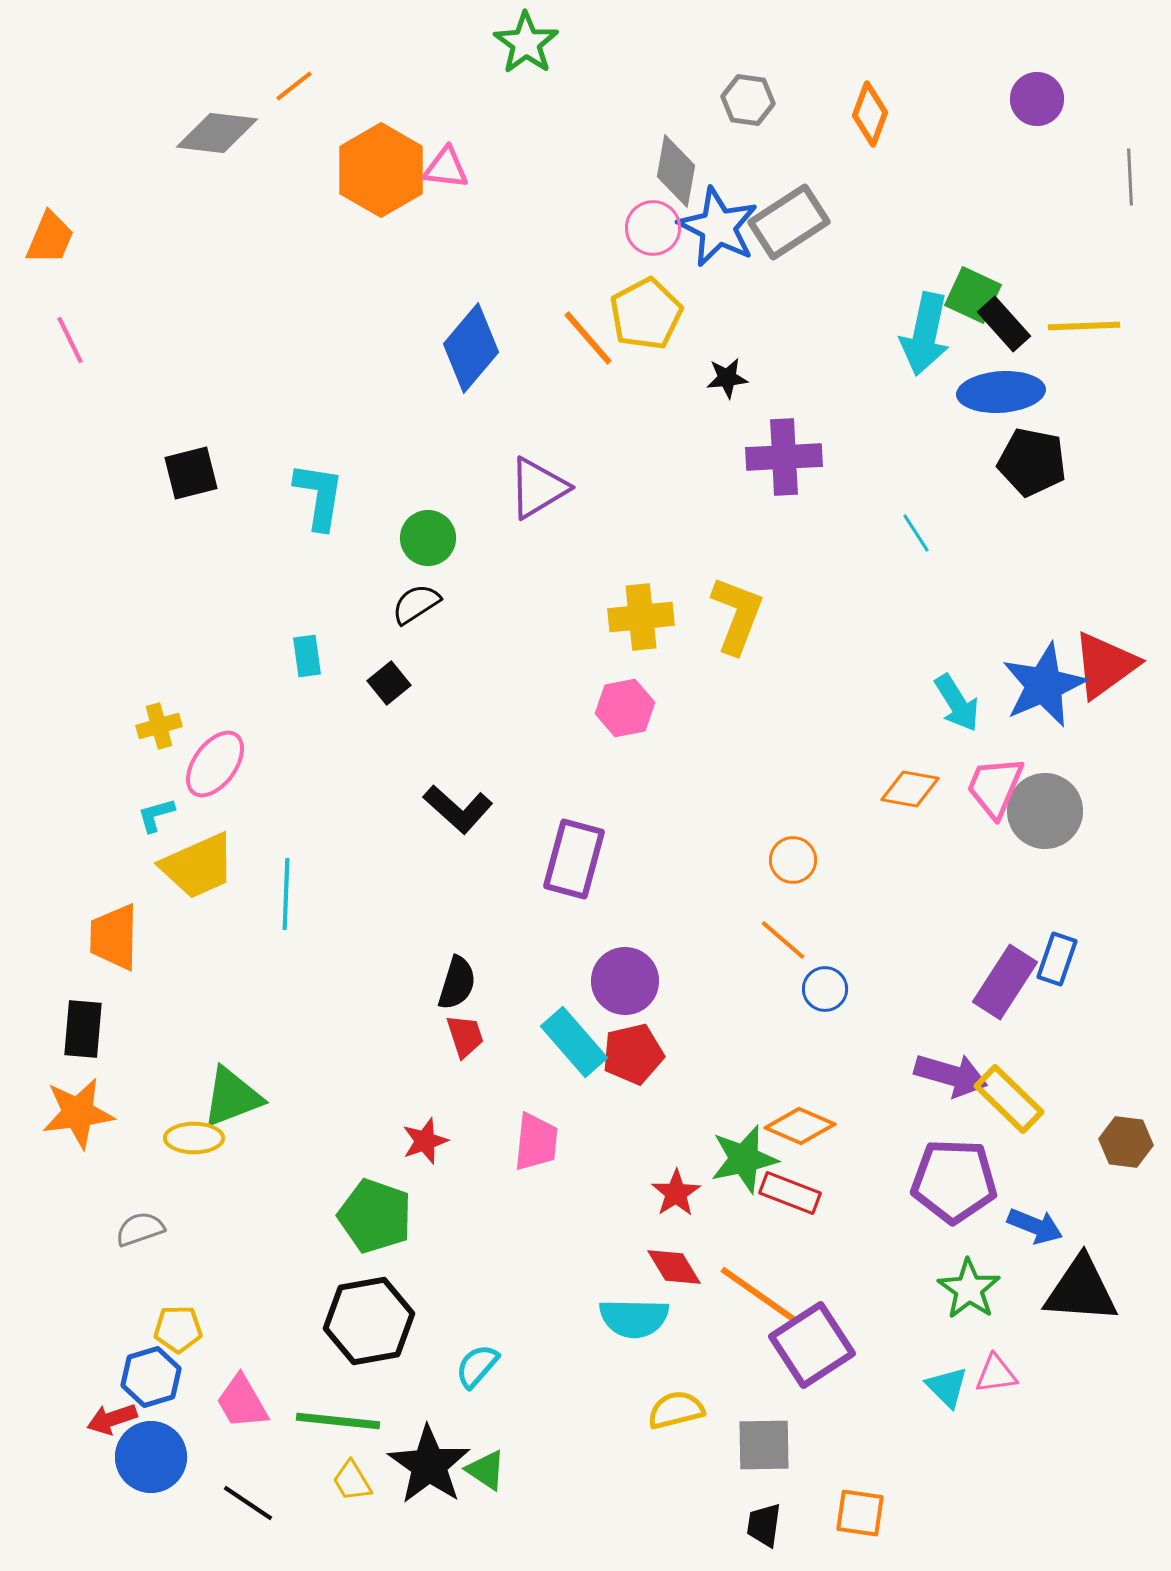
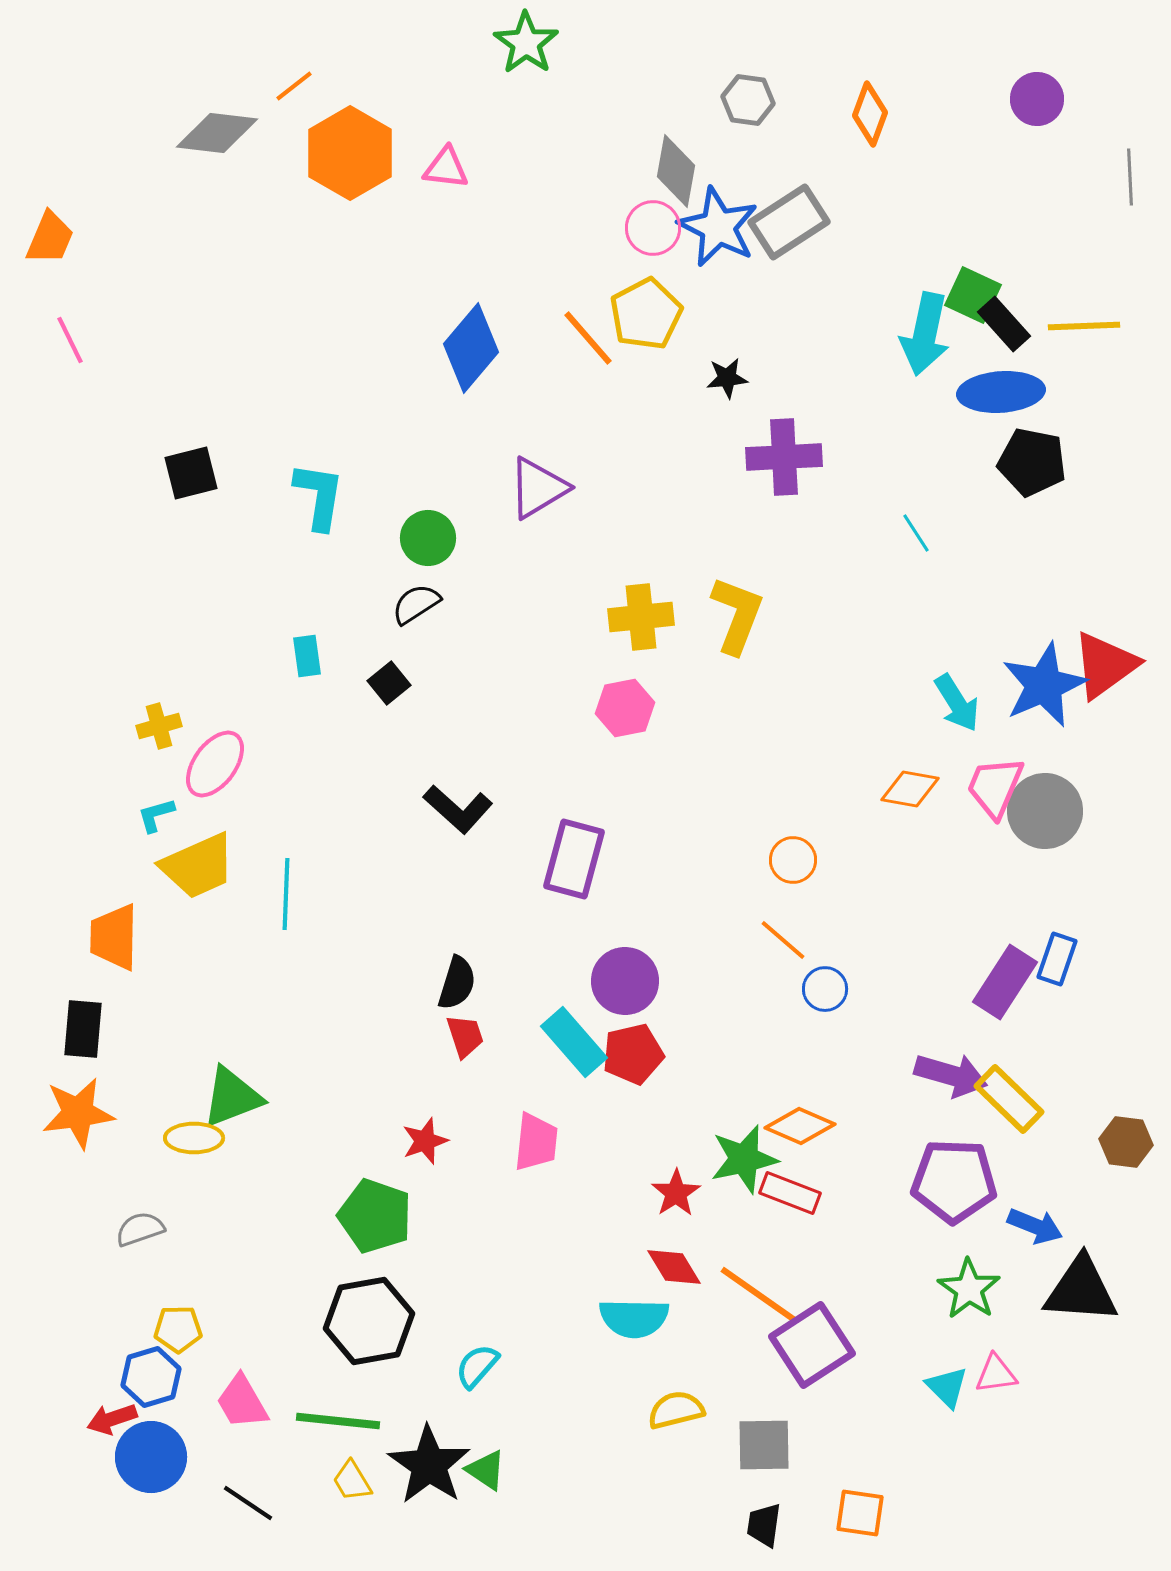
orange hexagon at (381, 170): moved 31 px left, 17 px up
